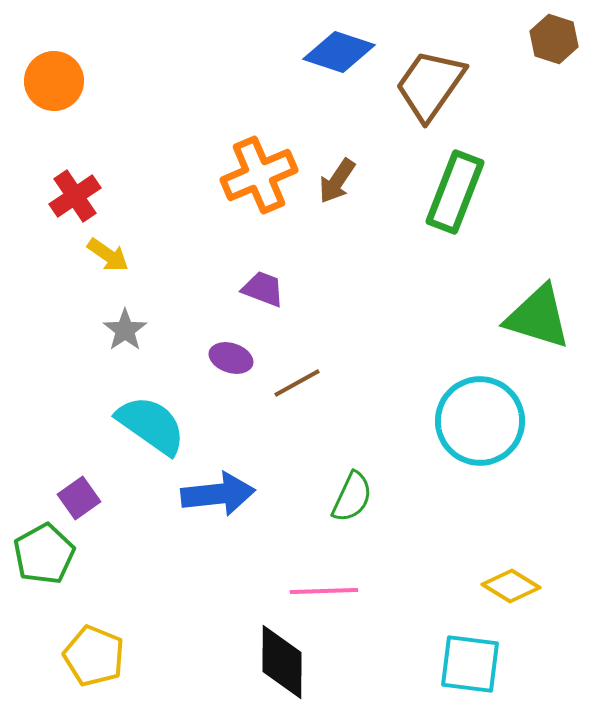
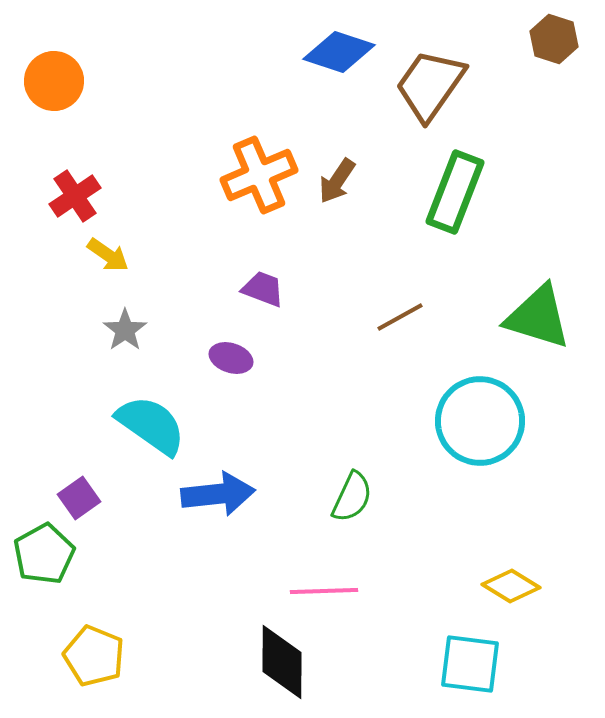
brown line: moved 103 px right, 66 px up
